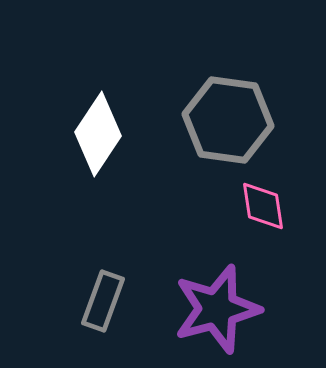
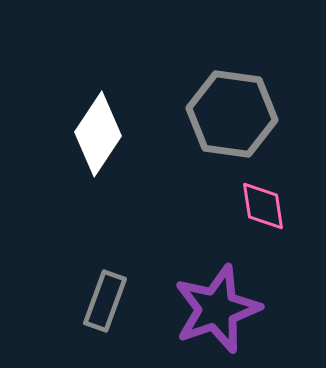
gray hexagon: moved 4 px right, 6 px up
gray rectangle: moved 2 px right
purple star: rotated 4 degrees counterclockwise
